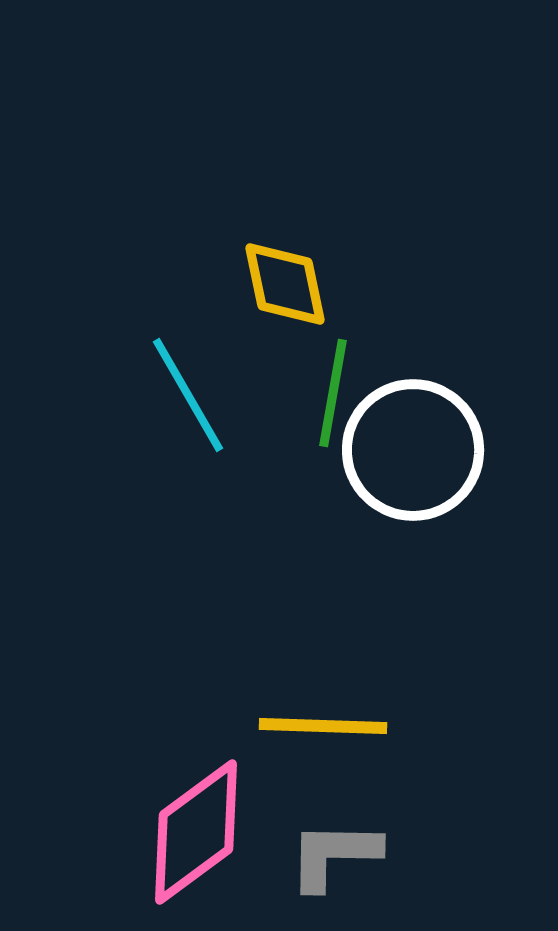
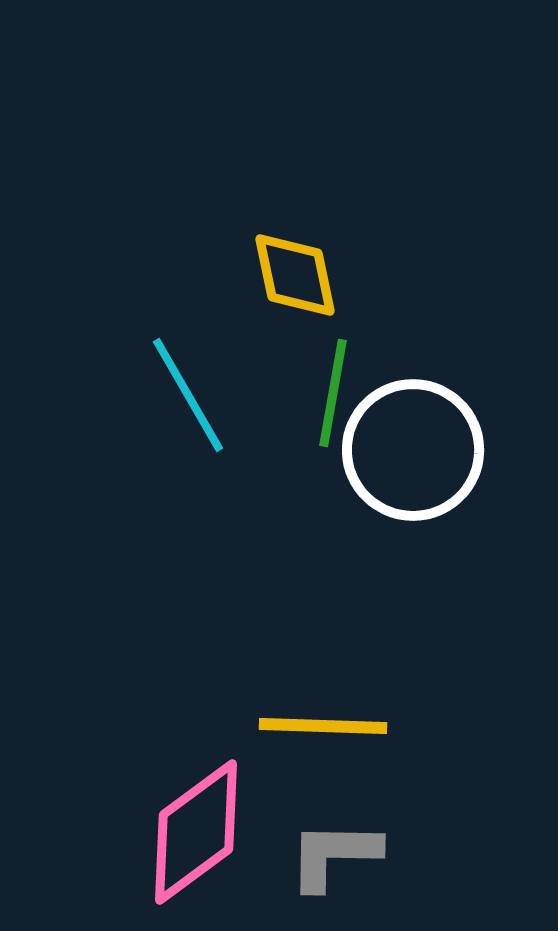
yellow diamond: moved 10 px right, 9 px up
